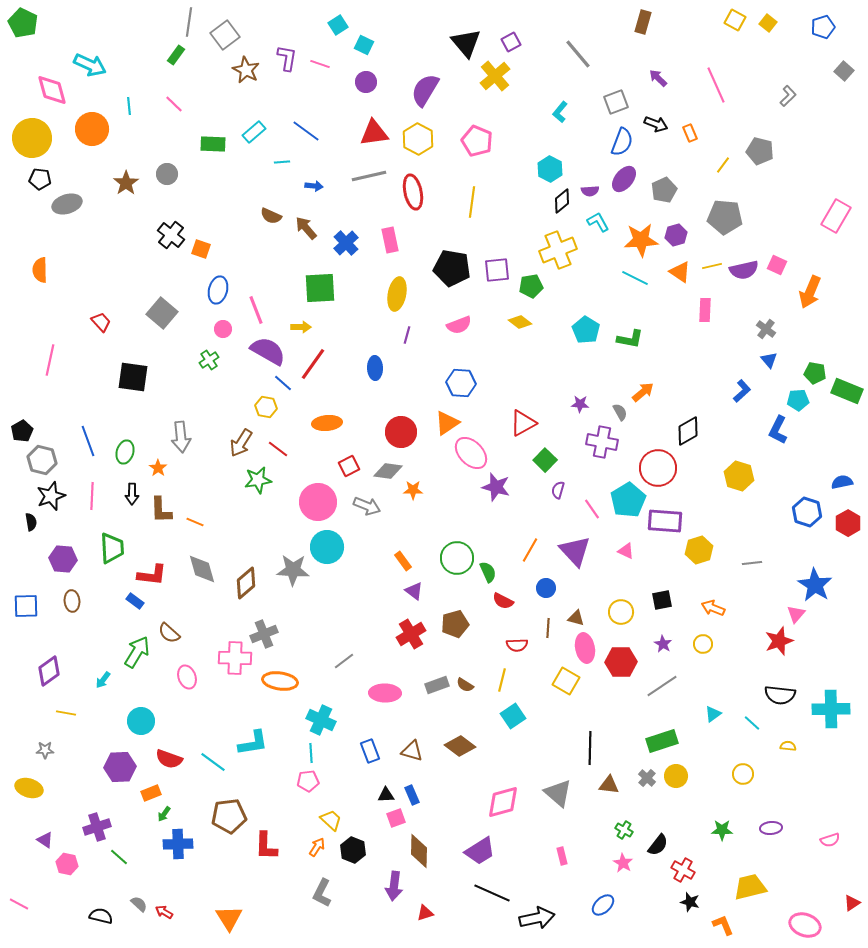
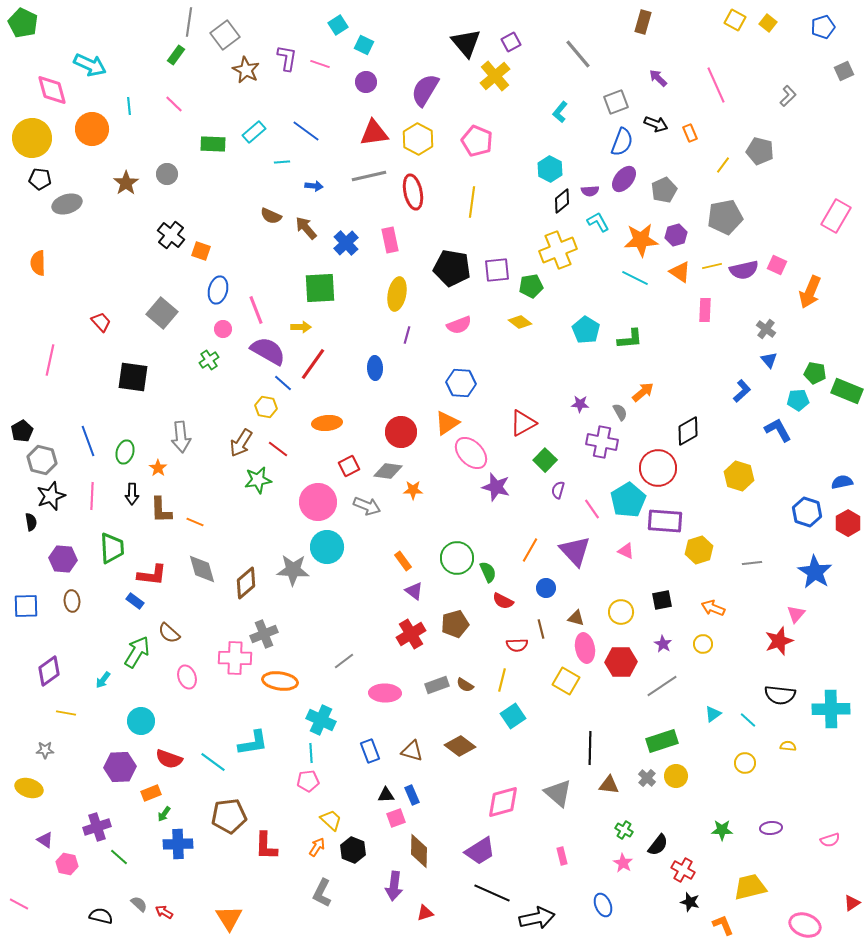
gray square at (844, 71): rotated 24 degrees clockwise
gray pentagon at (725, 217): rotated 16 degrees counterclockwise
orange square at (201, 249): moved 2 px down
orange semicircle at (40, 270): moved 2 px left, 7 px up
green L-shape at (630, 339): rotated 16 degrees counterclockwise
blue L-shape at (778, 430): rotated 124 degrees clockwise
blue star at (815, 585): moved 13 px up
brown line at (548, 628): moved 7 px left, 1 px down; rotated 18 degrees counterclockwise
cyan line at (752, 723): moved 4 px left, 3 px up
yellow circle at (743, 774): moved 2 px right, 11 px up
blue ellipse at (603, 905): rotated 70 degrees counterclockwise
